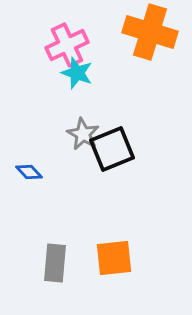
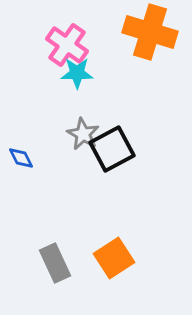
pink cross: rotated 30 degrees counterclockwise
cyan star: rotated 20 degrees counterclockwise
black square: rotated 6 degrees counterclockwise
blue diamond: moved 8 px left, 14 px up; rotated 16 degrees clockwise
orange square: rotated 27 degrees counterclockwise
gray rectangle: rotated 30 degrees counterclockwise
